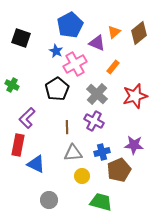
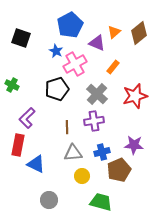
black pentagon: rotated 15 degrees clockwise
purple cross: rotated 36 degrees counterclockwise
